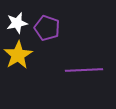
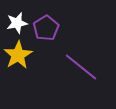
purple pentagon: moved 1 px left; rotated 20 degrees clockwise
purple line: moved 3 px left, 3 px up; rotated 42 degrees clockwise
